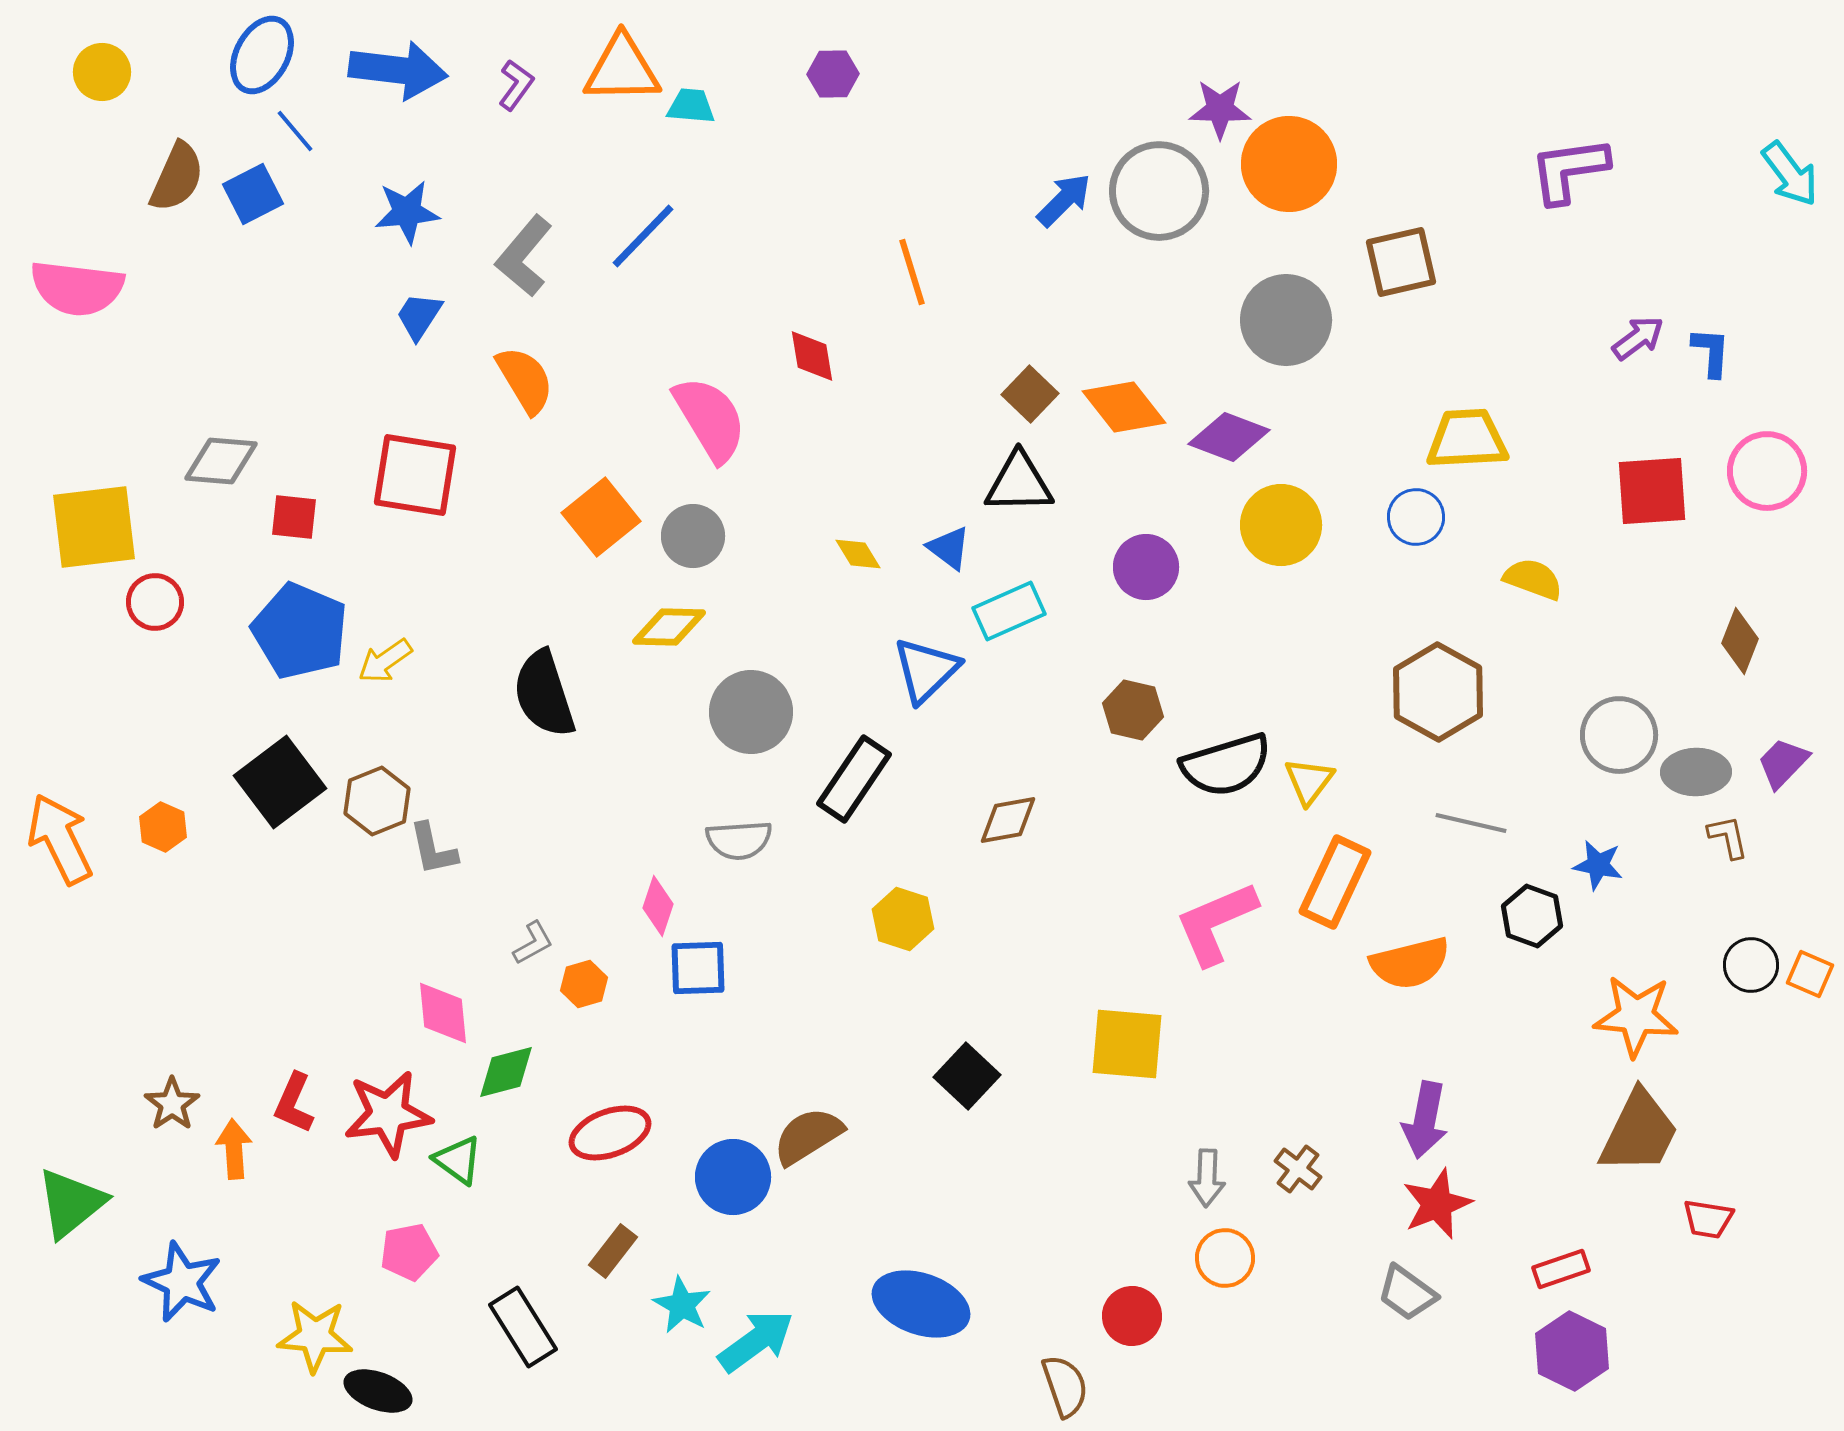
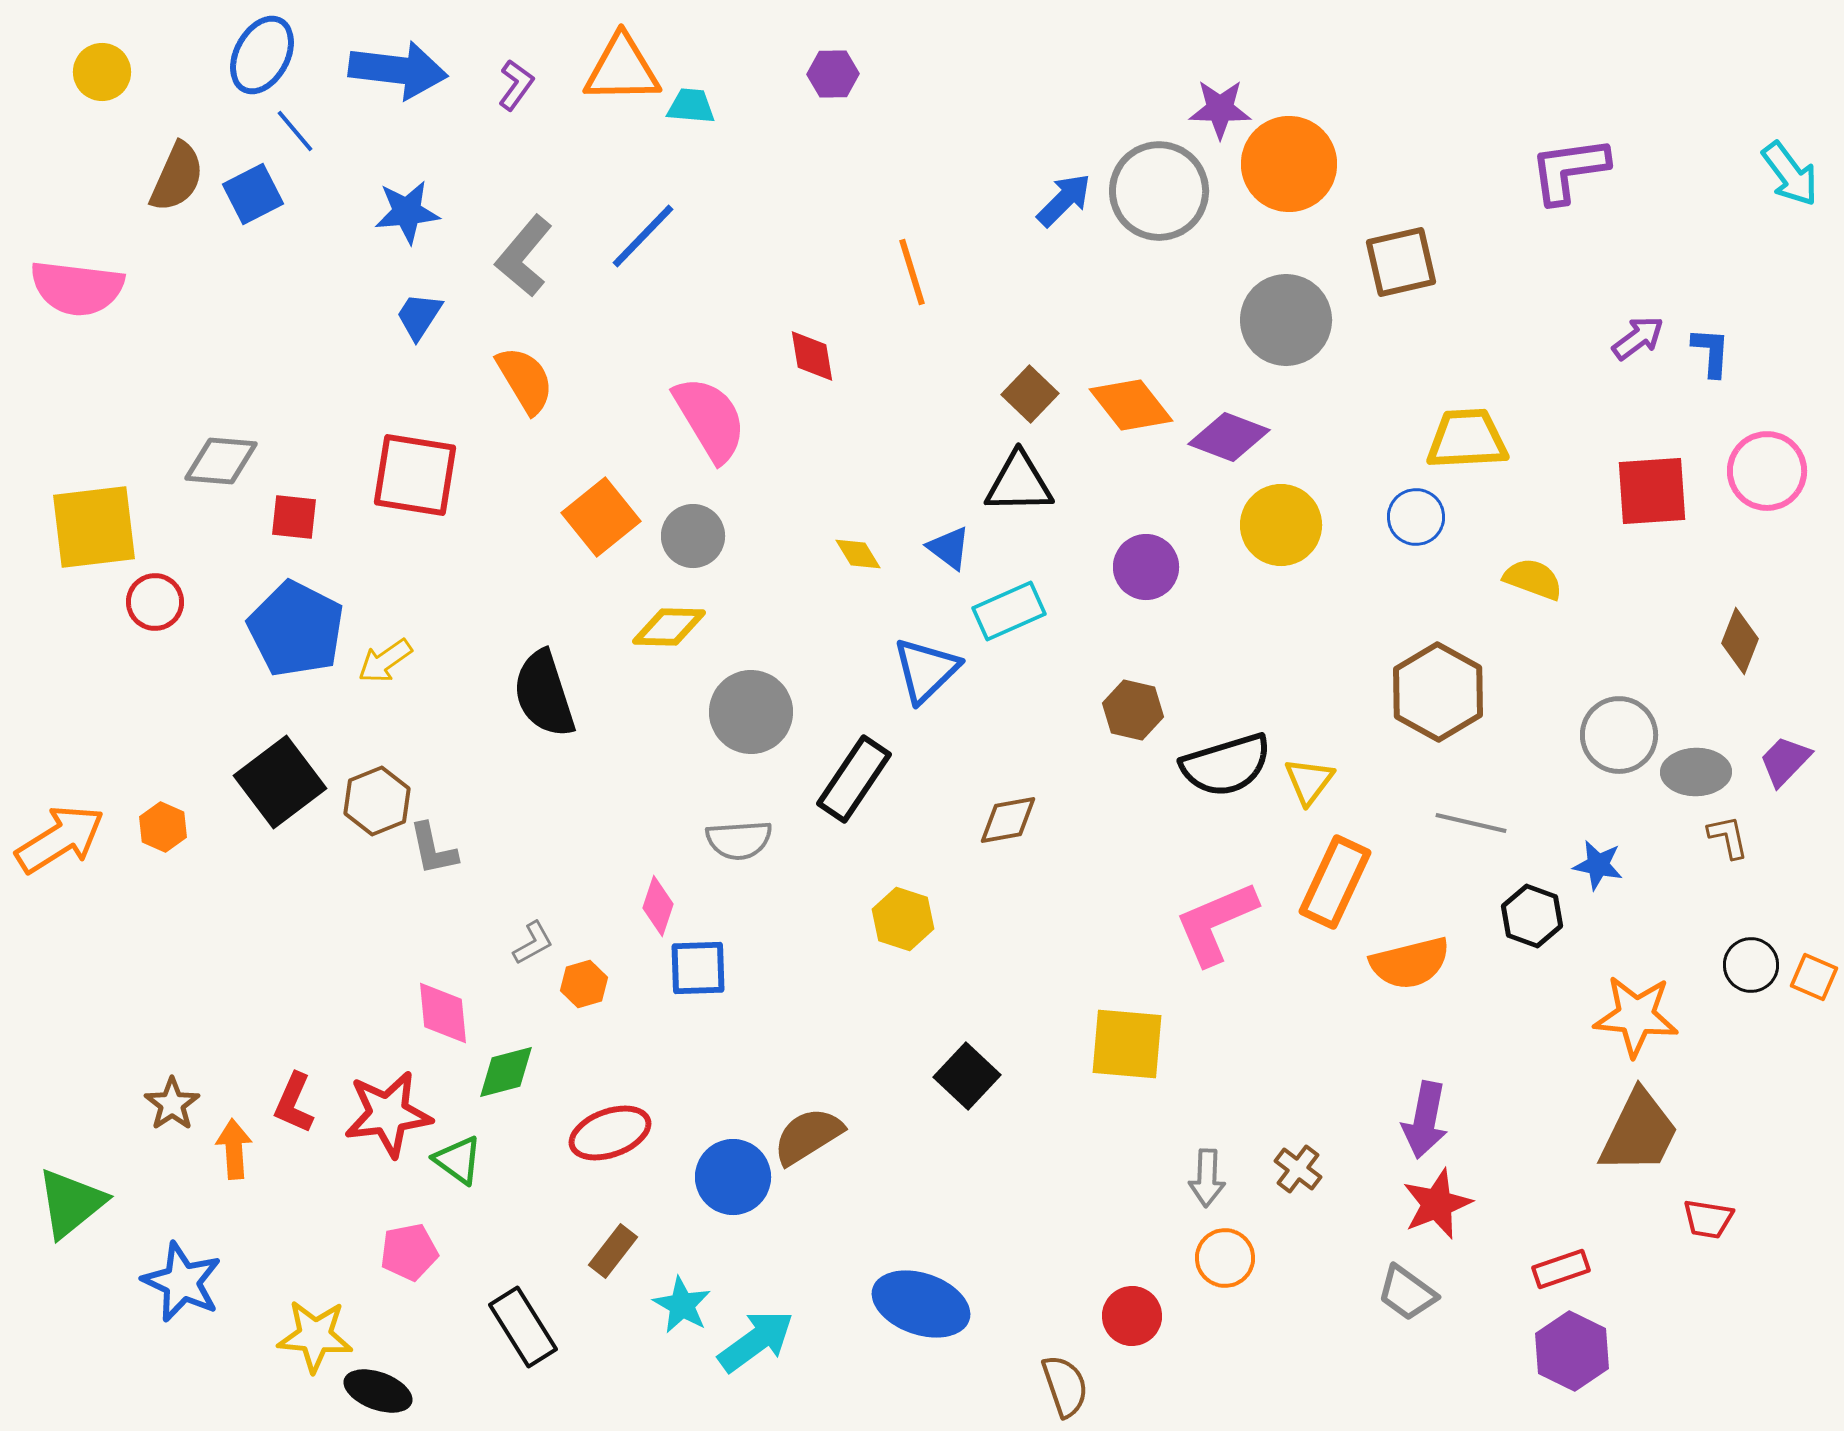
orange diamond at (1124, 407): moved 7 px right, 2 px up
blue pentagon at (300, 631): moved 4 px left, 2 px up; rotated 4 degrees clockwise
purple trapezoid at (1783, 763): moved 2 px right, 2 px up
orange arrow at (60, 839): rotated 84 degrees clockwise
orange square at (1810, 974): moved 4 px right, 3 px down
